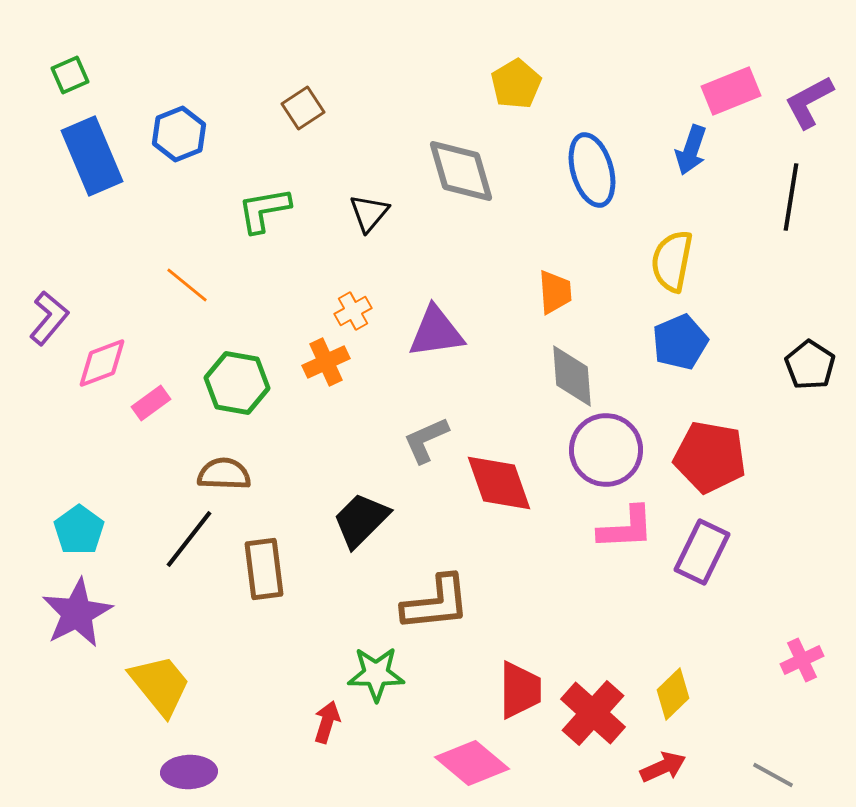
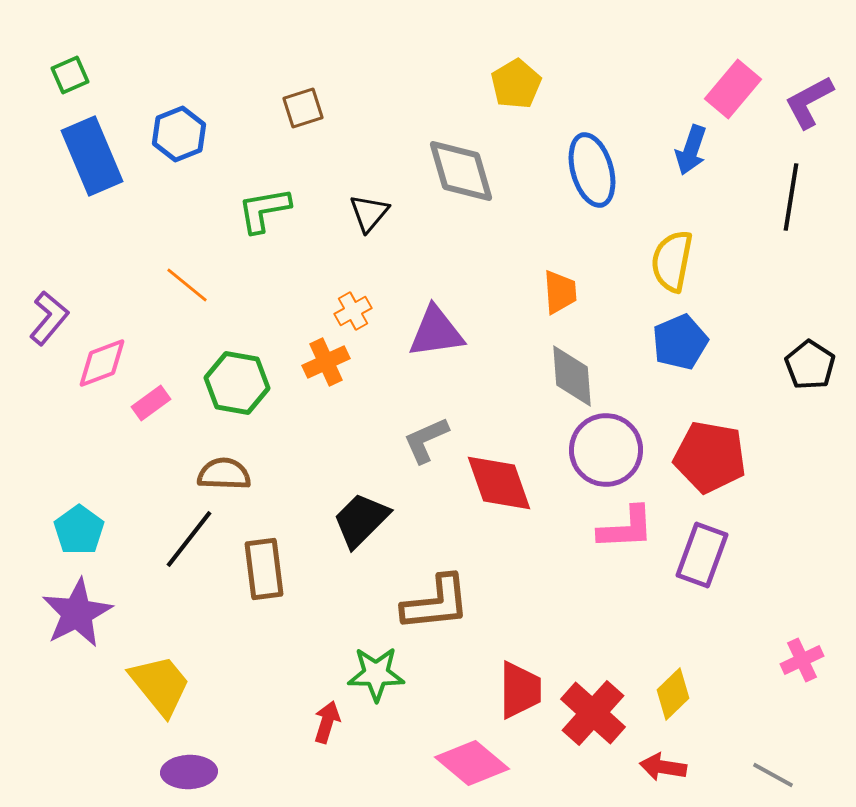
pink rectangle at (731, 91): moved 2 px right, 2 px up; rotated 28 degrees counterclockwise
brown square at (303, 108): rotated 15 degrees clockwise
orange trapezoid at (555, 292): moved 5 px right
purple rectangle at (702, 552): moved 3 px down; rotated 6 degrees counterclockwise
red arrow at (663, 767): rotated 147 degrees counterclockwise
